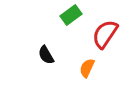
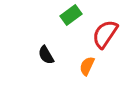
orange semicircle: moved 2 px up
